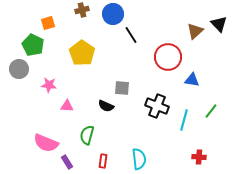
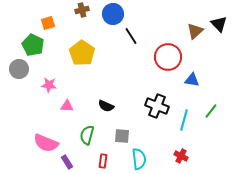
black line: moved 1 px down
gray square: moved 48 px down
red cross: moved 18 px left, 1 px up; rotated 24 degrees clockwise
